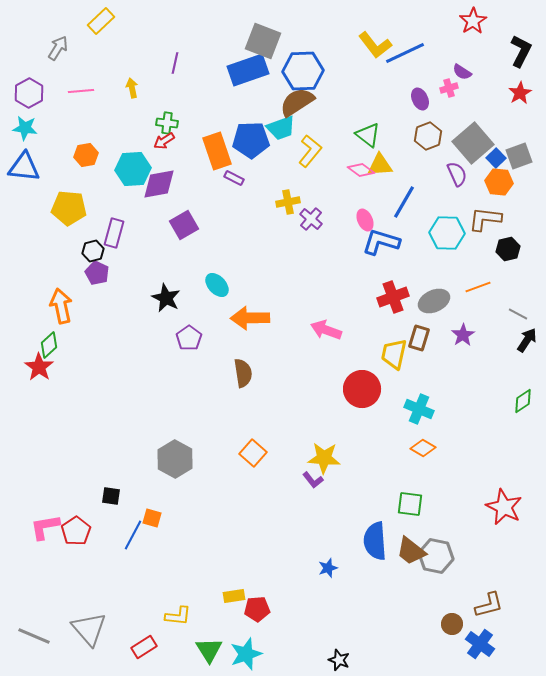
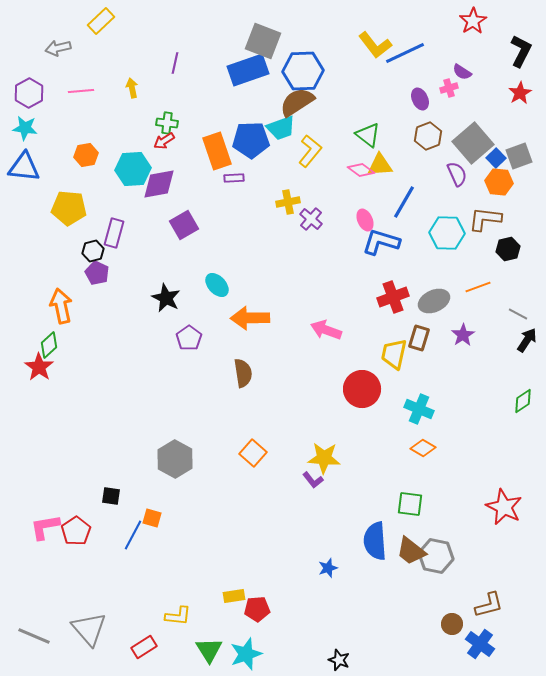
gray arrow at (58, 48): rotated 135 degrees counterclockwise
purple rectangle at (234, 178): rotated 30 degrees counterclockwise
